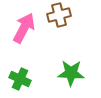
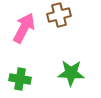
green cross: rotated 15 degrees counterclockwise
